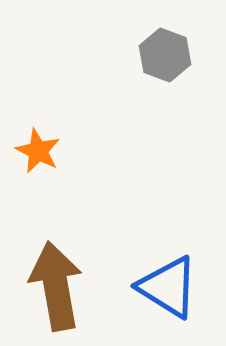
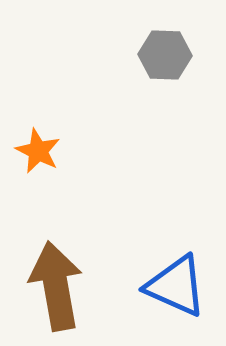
gray hexagon: rotated 18 degrees counterclockwise
blue triangle: moved 8 px right, 1 px up; rotated 8 degrees counterclockwise
